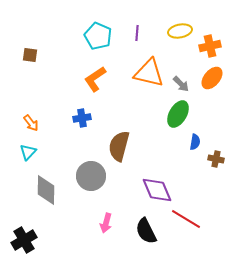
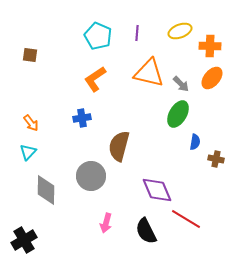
yellow ellipse: rotated 10 degrees counterclockwise
orange cross: rotated 15 degrees clockwise
